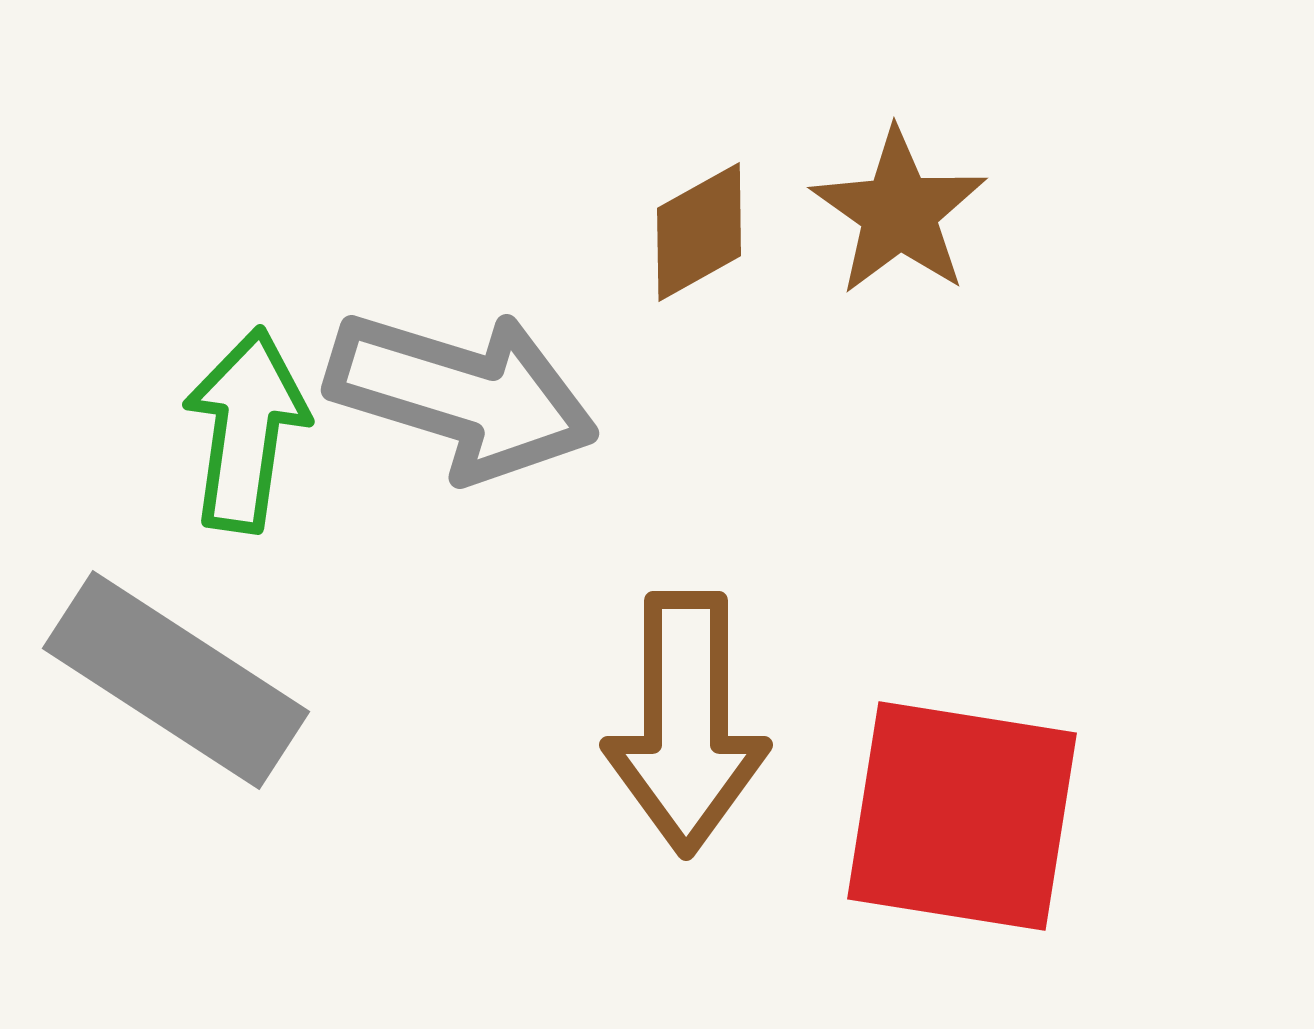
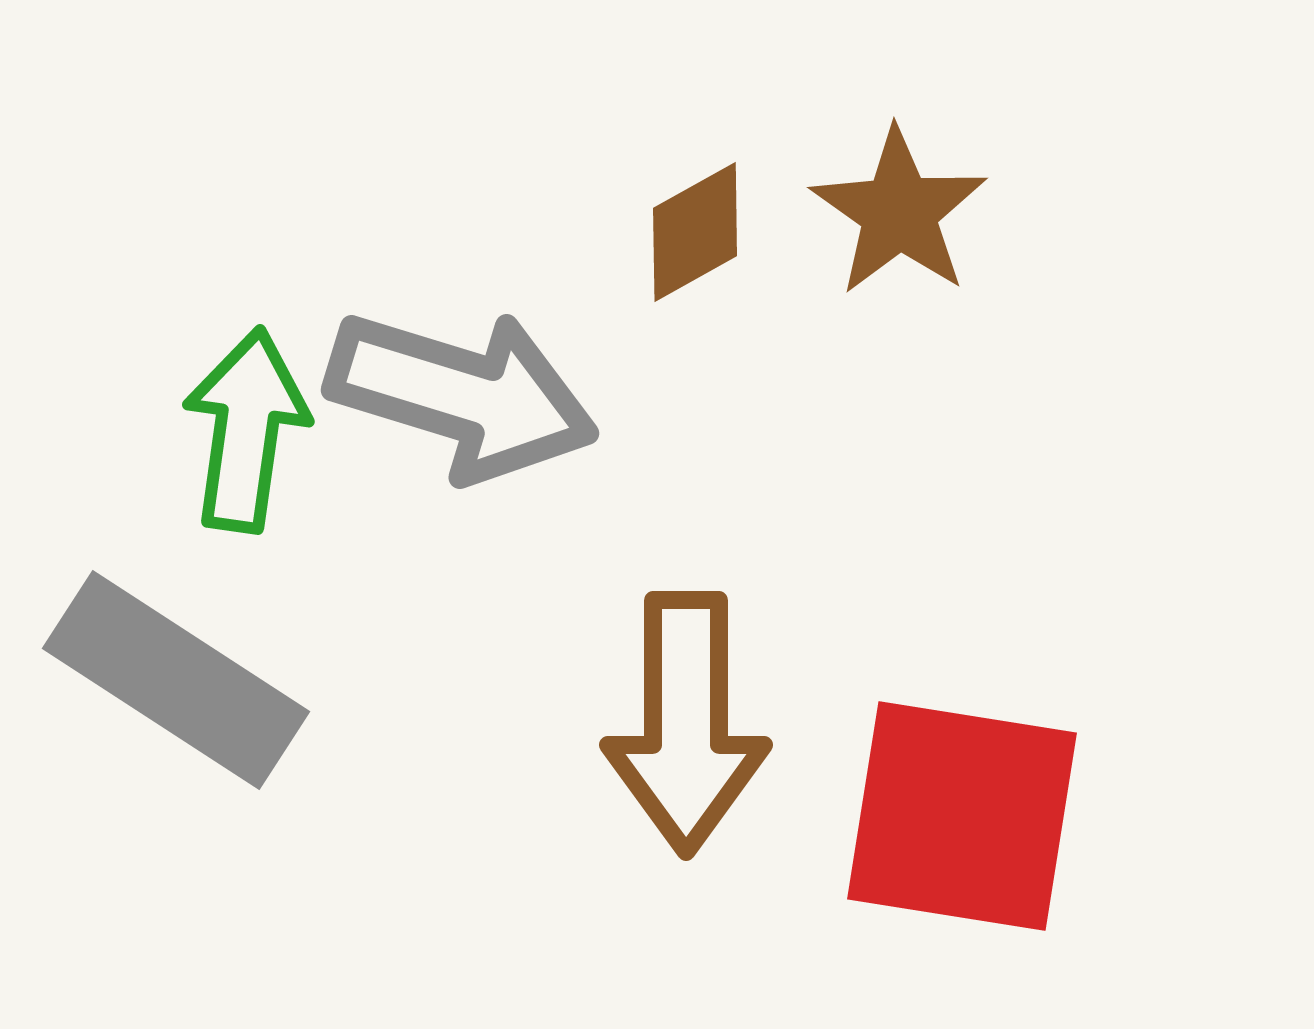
brown diamond: moved 4 px left
